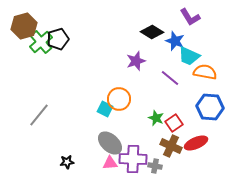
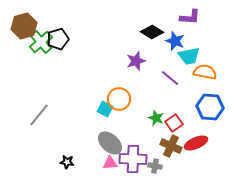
purple L-shape: rotated 55 degrees counterclockwise
cyan trapezoid: rotated 35 degrees counterclockwise
black star: rotated 16 degrees clockwise
